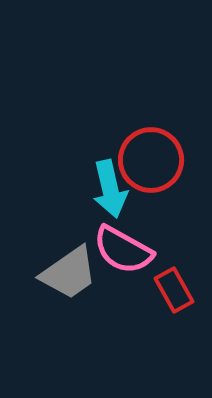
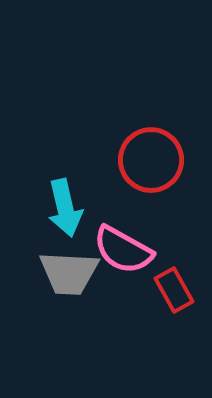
cyan arrow: moved 45 px left, 19 px down
gray trapezoid: rotated 38 degrees clockwise
